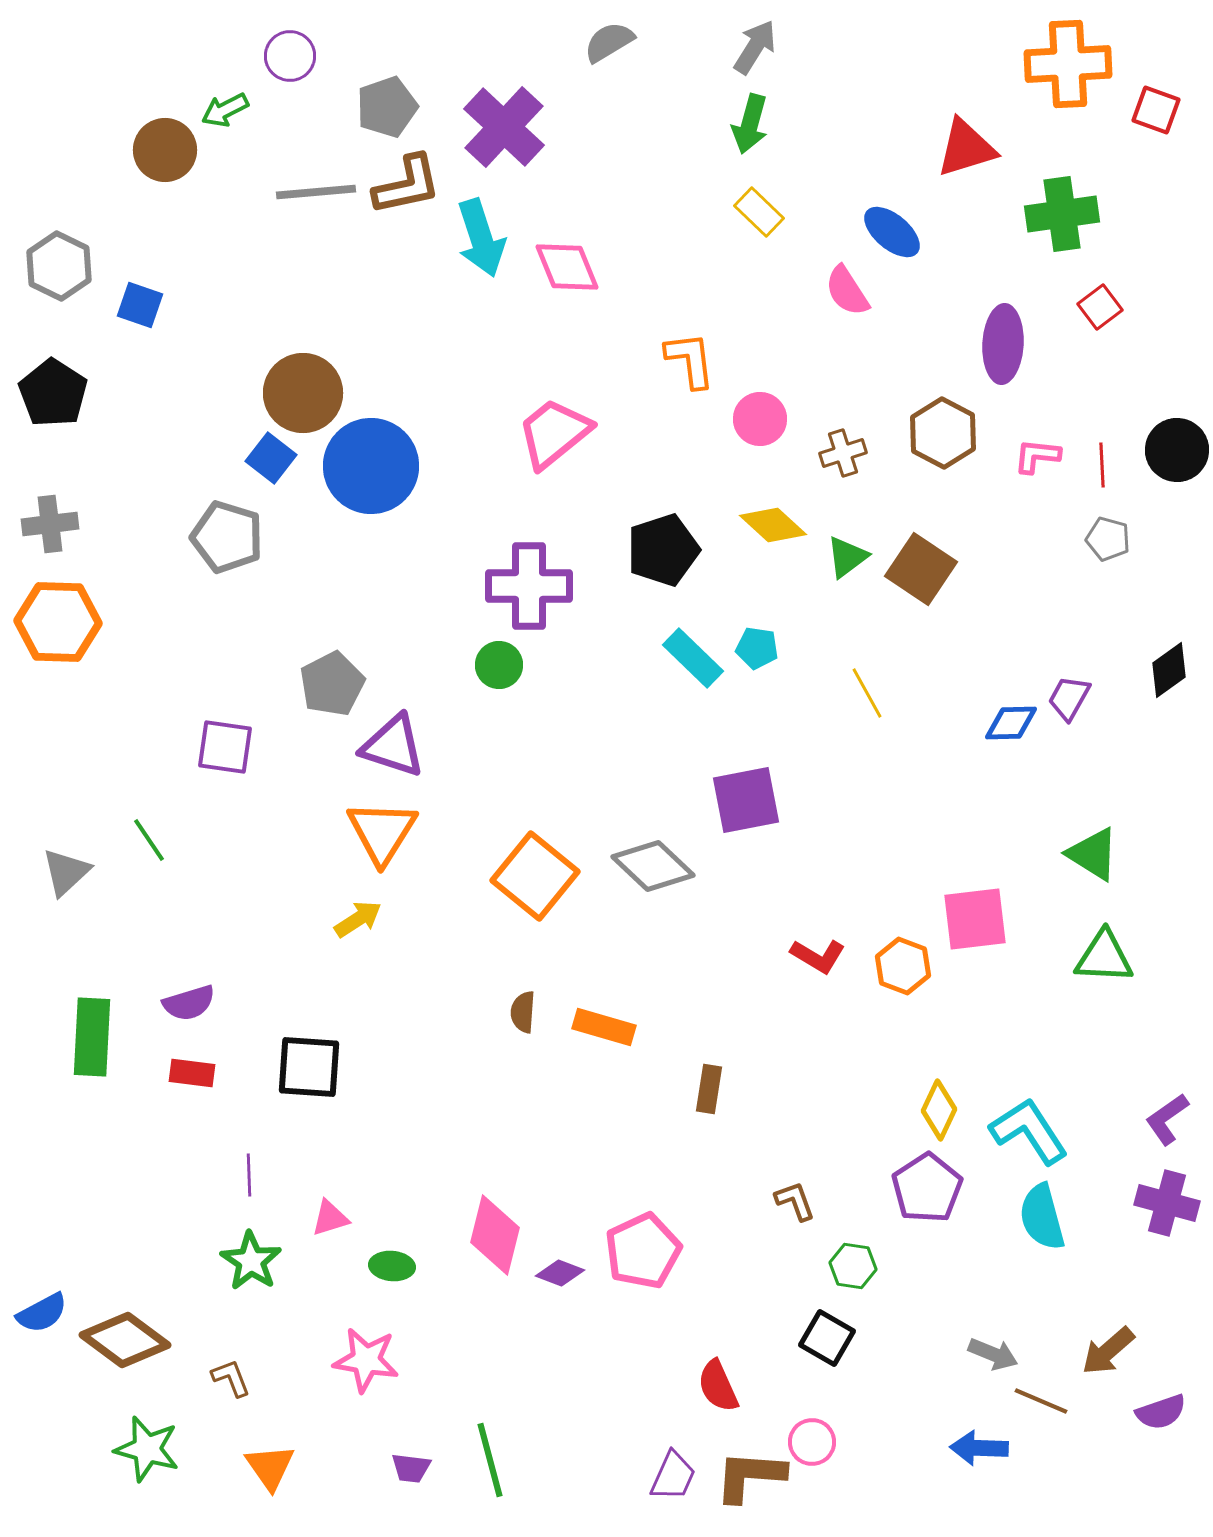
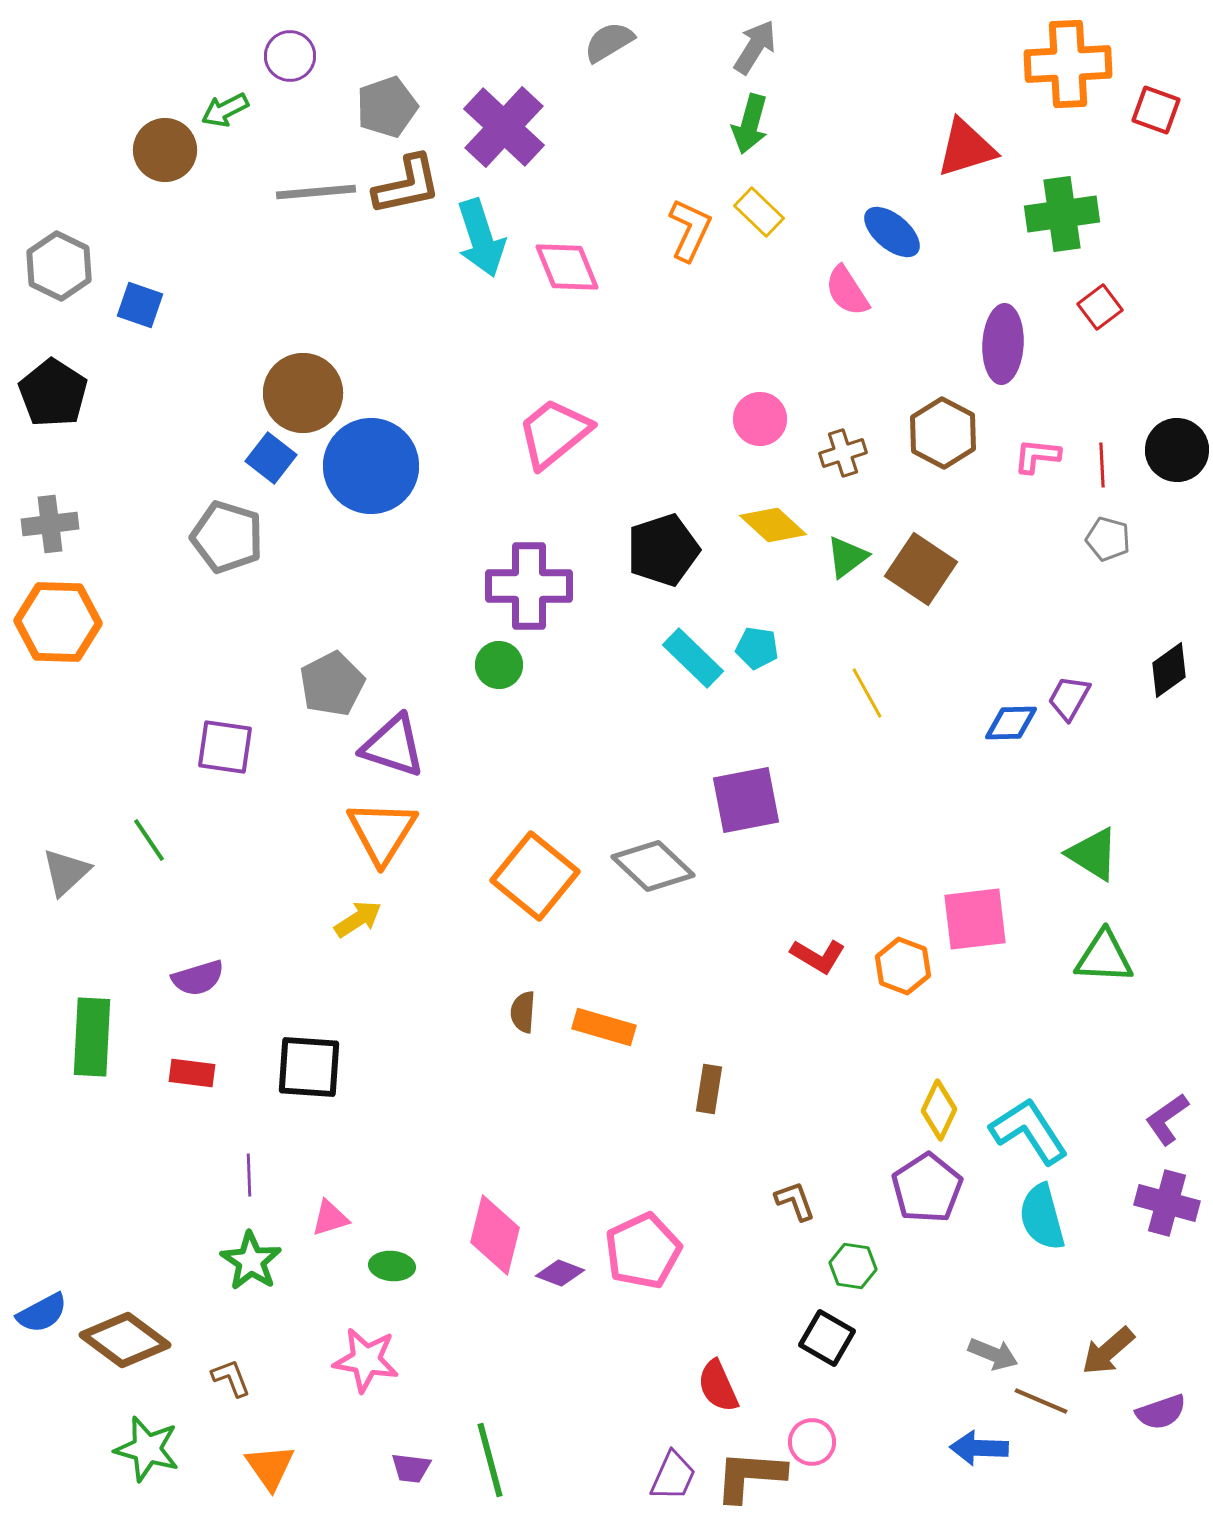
orange L-shape at (690, 360): moved 130 px up; rotated 32 degrees clockwise
purple semicircle at (189, 1003): moved 9 px right, 25 px up
